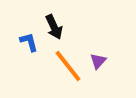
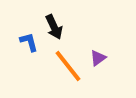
purple triangle: moved 3 px up; rotated 12 degrees clockwise
